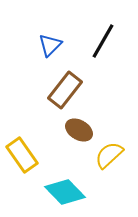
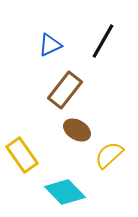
blue triangle: rotated 20 degrees clockwise
brown ellipse: moved 2 px left
